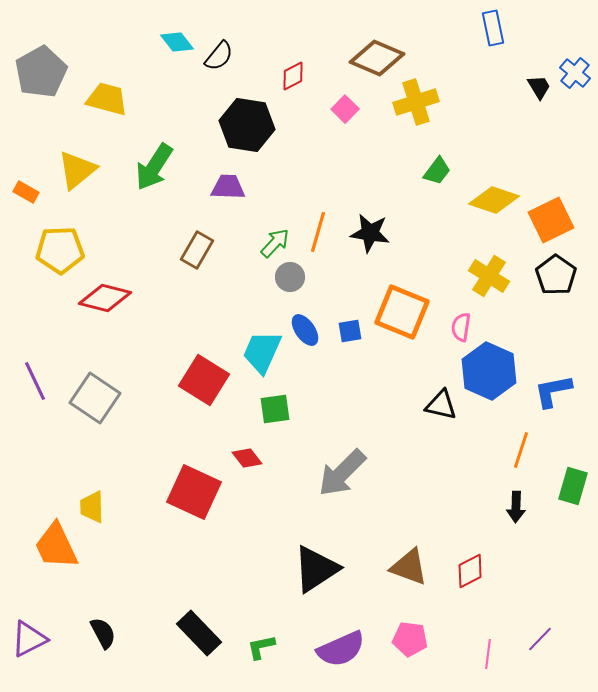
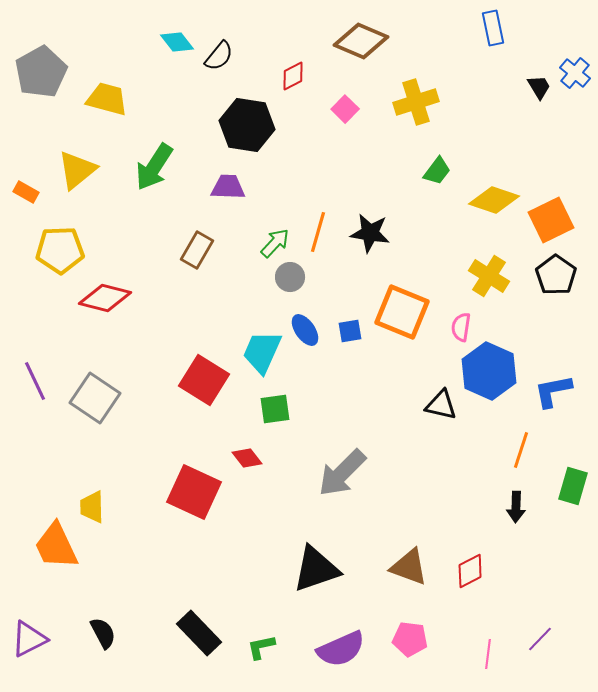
brown diamond at (377, 58): moved 16 px left, 17 px up
black triangle at (316, 569): rotated 14 degrees clockwise
